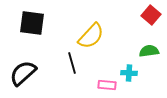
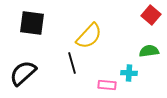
yellow semicircle: moved 2 px left
